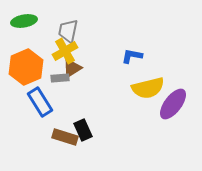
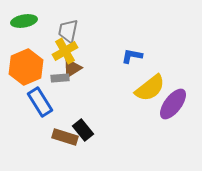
yellow semicircle: moved 2 px right; rotated 24 degrees counterclockwise
black rectangle: rotated 15 degrees counterclockwise
